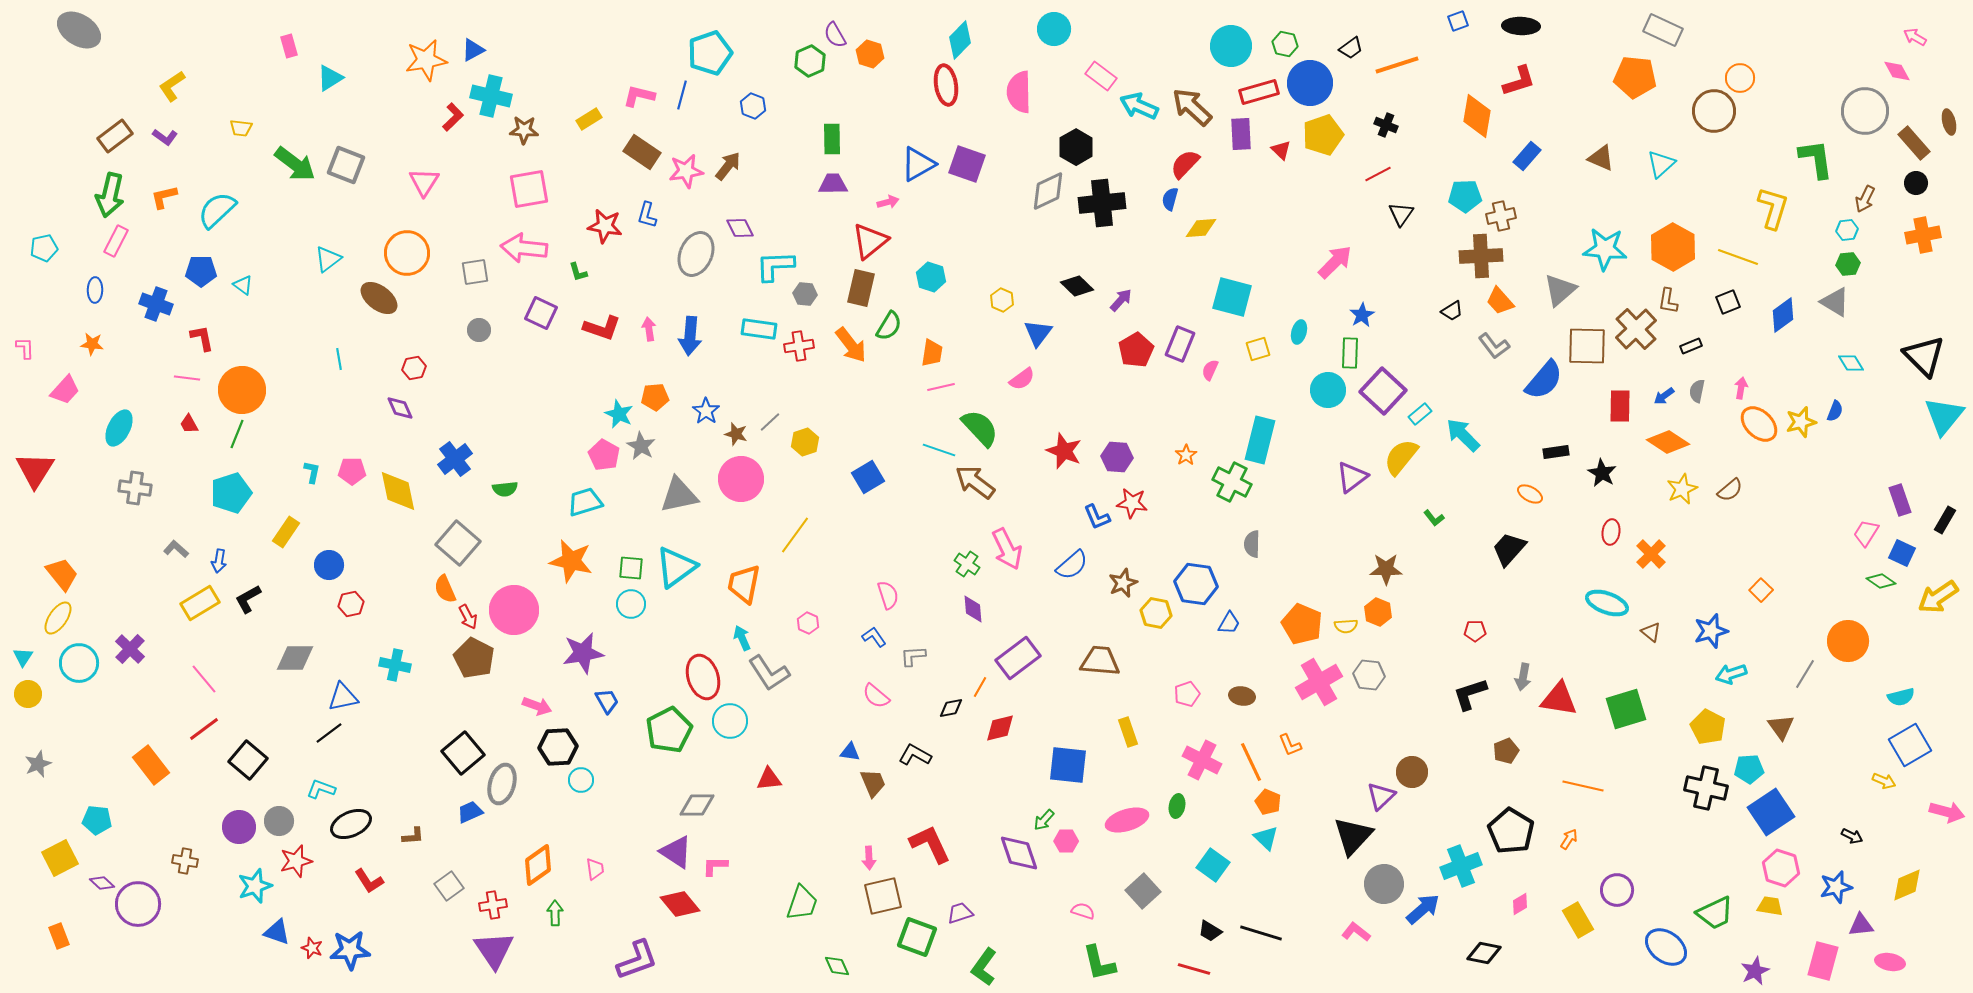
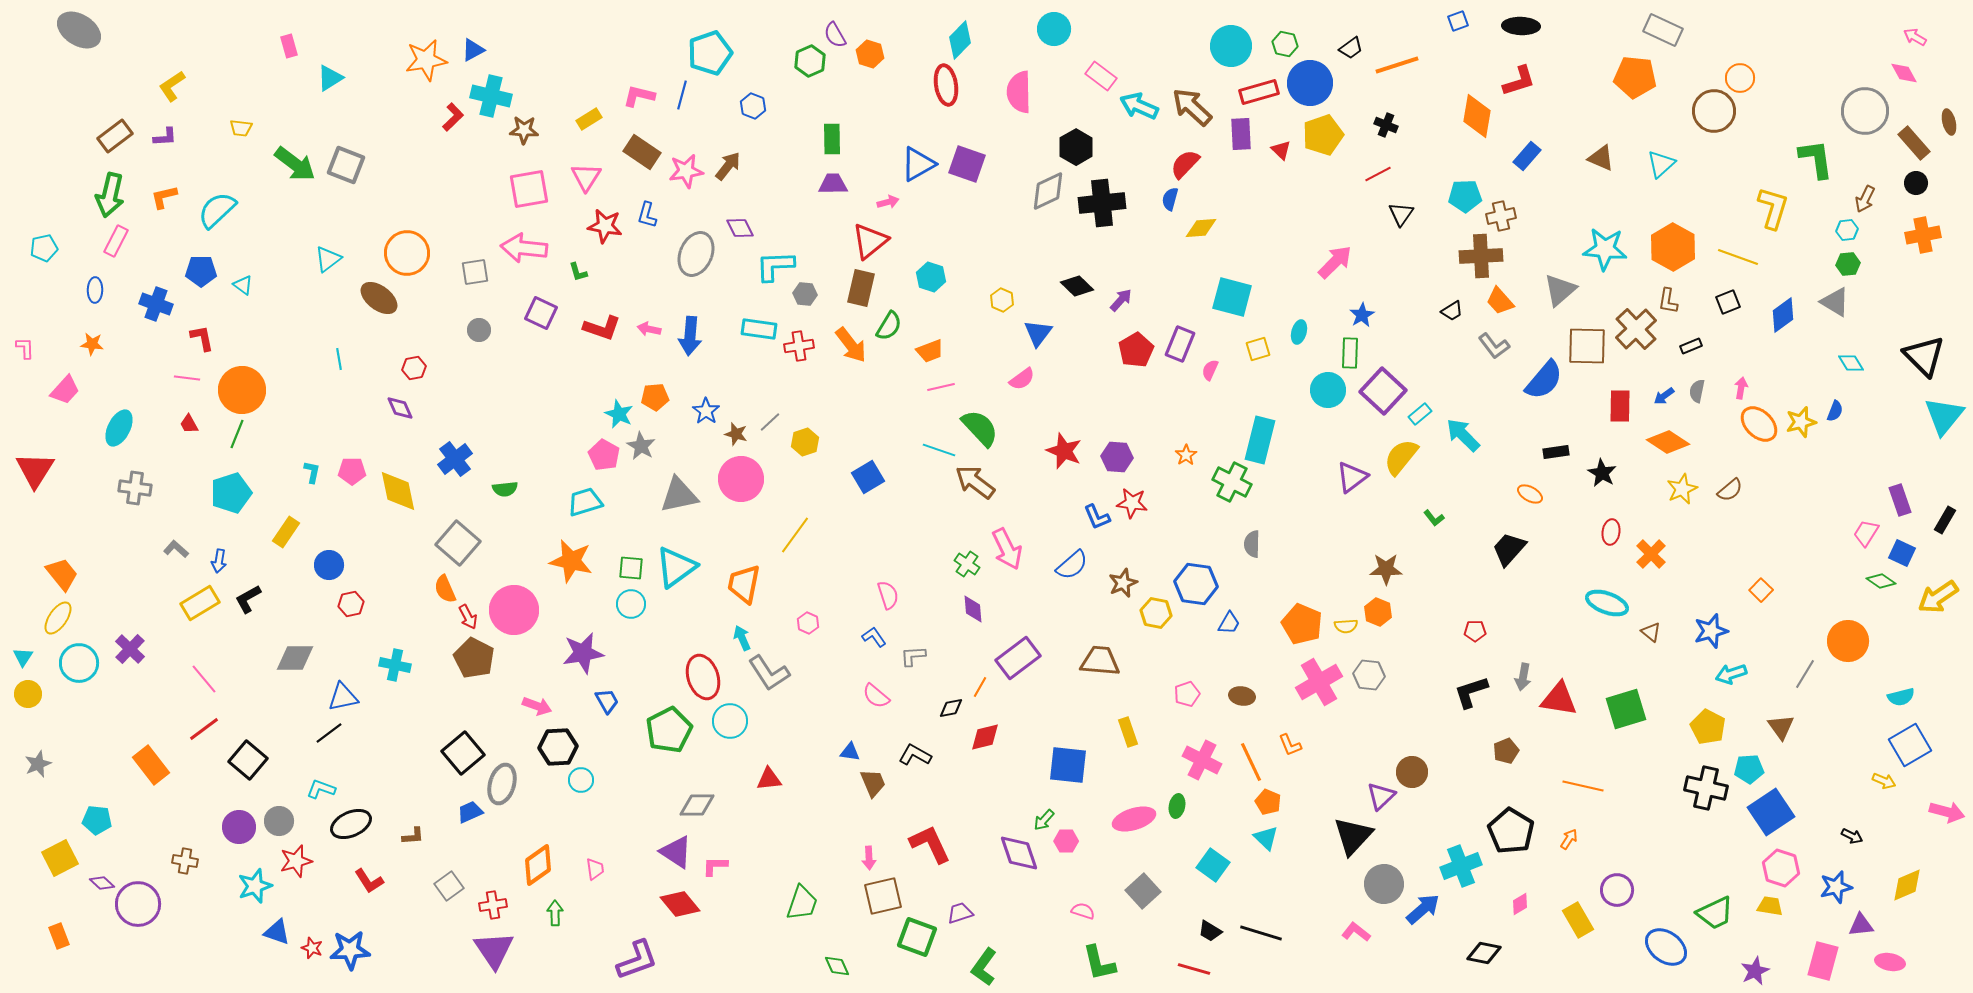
pink diamond at (1897, 71): moved 7 px right, 2 px down
purple L-shape at (165, 137): rotated 40 degrees counterclockwise
pink triangle at (424, 182): moved 162 px right, 5 px up
pink arrow at (649, 329): rotated 70 degrees counterclockwise
orange trapezoid at (932, 353): moved 2 px left, 2 px up; rotated 60 degrees clockwise
black L-shape at (1470, 694): moved 1 px right, 2 px up
red diamond at (1000, 728): moved 15 px left, 9 px down
pink ellipse at (1127, 820): moved 7 px right, 1 px up
